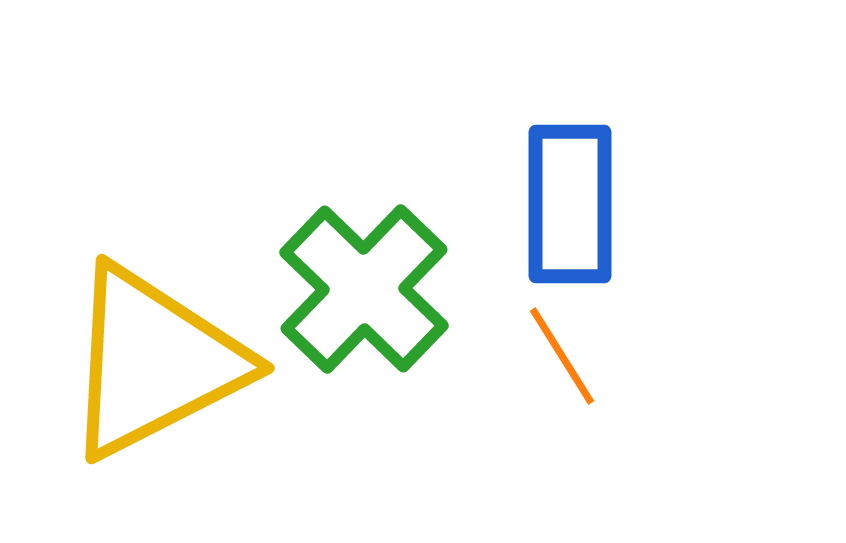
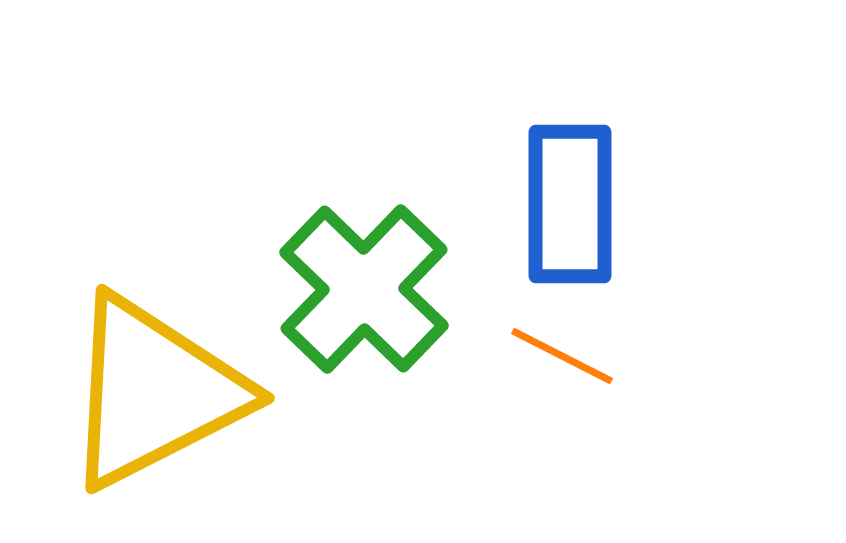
orange line: rotated 31 degrees counterclockwise
yellow triangle: moved 30 px down
